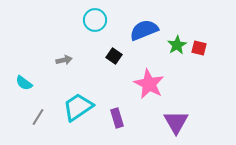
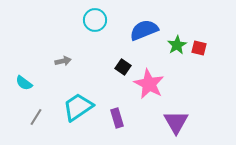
black square: moved 9 px right, 11 px down
gray arrow: moved 1 px left, 1 px down
gray line: moved 2 px left
